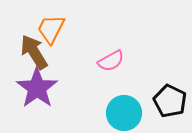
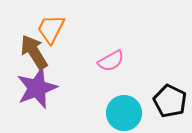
purple star: rotated 15 degrees clockwise
